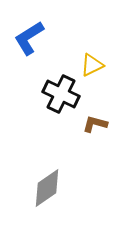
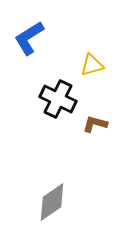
yellow triangle: rotated 10 degrees clockwise
black cross: moved 3 px left, 5 px down
gray diamond: moved 5 px right, 14 px down
